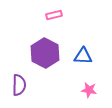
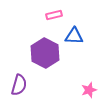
blue triangle: moved 9 px left, 20 px up
purple semicircle: rotated 15 degrees clockwise
pink star: rotated 28 degrees counterclockwise
